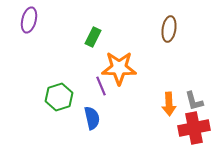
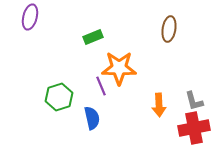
purple ellipse: moved 1 px right, 3 px up
green rectangle: rotated 42 degrees clockwise
orange arrow: moved 10 px left, 1 px down
